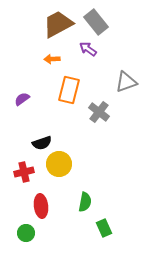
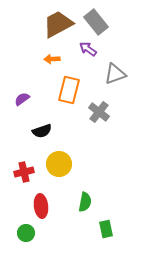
gray triangle: moved 11 px left, 8 px up
black semicircle: moved 12 px up
green rectangle: moved 2 px right, 1 px down; rotated 12 degrees clockwise
